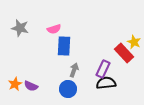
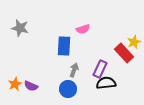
pink semicircle: moved 29 px right
yellow star: rotated 24 degrees clockwise
purple rectangle: moved 3 px left
